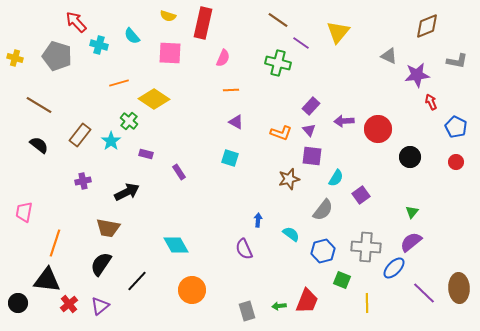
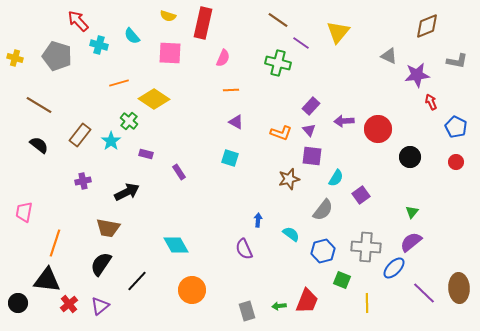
red arrow at (76, 22): moved 2 px right, 1 px up
